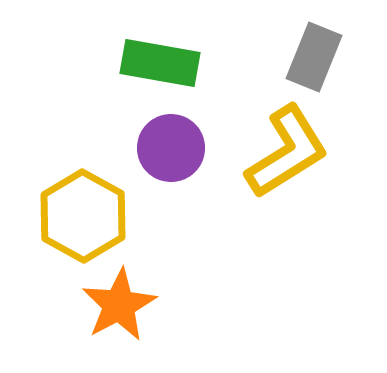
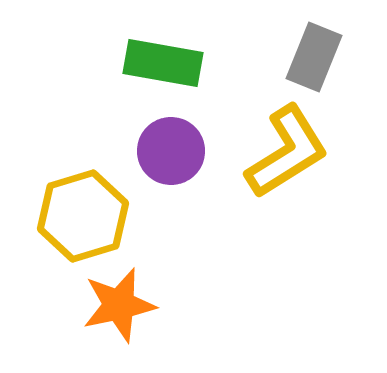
green rectangle: moved 3 px right
purple circle: moved 3 px down
yellow hexagon: rotated 14 degrees clockwise
orange star: rotated 16 degrees clockwise
